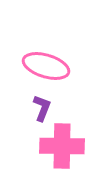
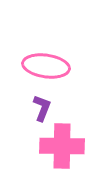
pink ellipse: rotated 9 degrees counterclockwise
